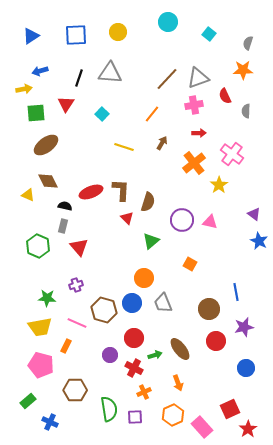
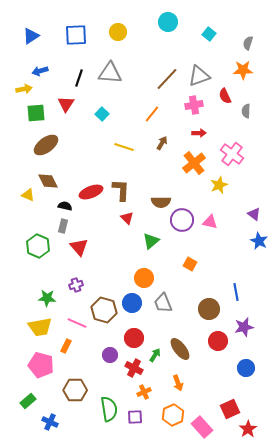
gray triangle at (198, 78): moved 1 px right, 2 px up
yellow star at (219, 185): rotated 12 degrees clockwise
brown semicircle at (148, 202): moved 13 px right; rotated 72 degrees clockwise
red circle at (216, 341): moved 2 px right
green arrow at (155, 355): rotated 40 degrees counterclockwise
